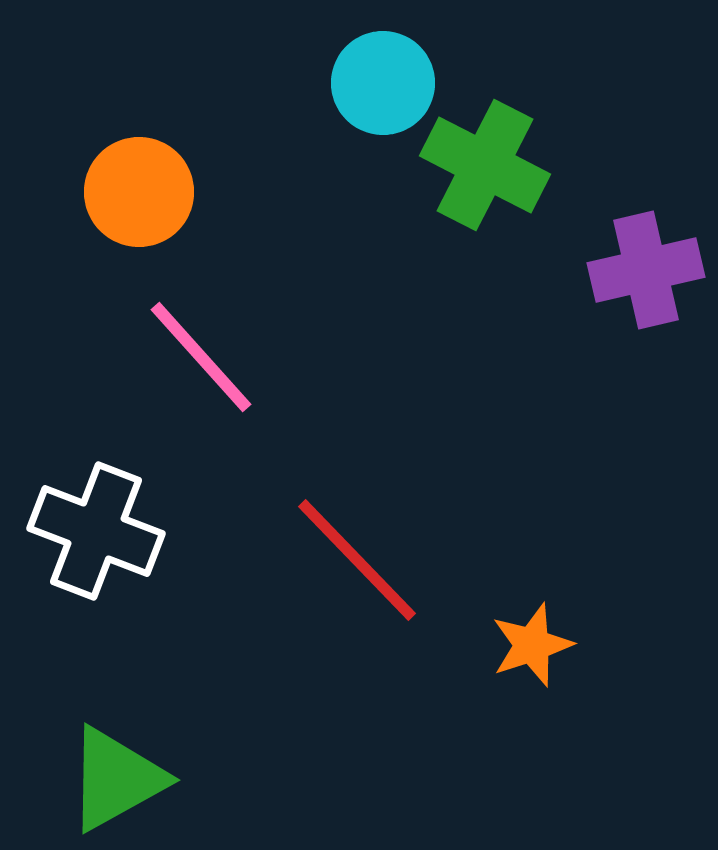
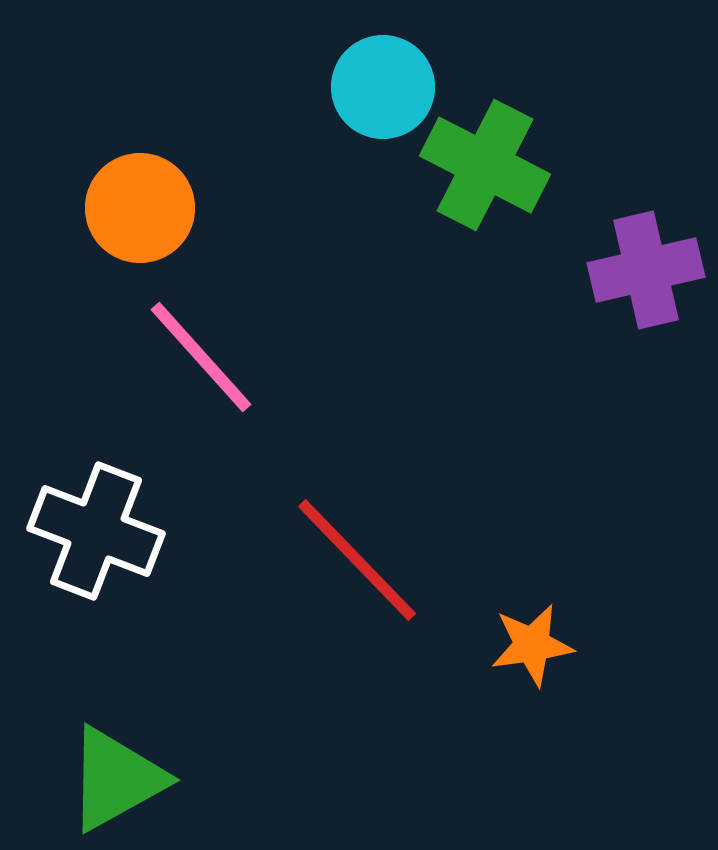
cyan circle: moved 4 px down
orange circle: moved 1 px right, 16 px down
orange star: rotated 10 degrees clockwise
